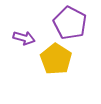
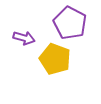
yellow pentagon: moved 1 px left; rotated 12 degrees counterclockwise
